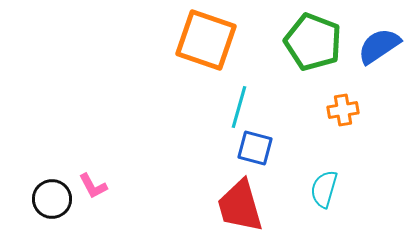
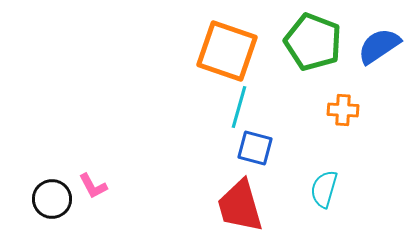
orange square: moved 21 px right, 11 px down
orange cross: rotated 12 degrees clockwise
